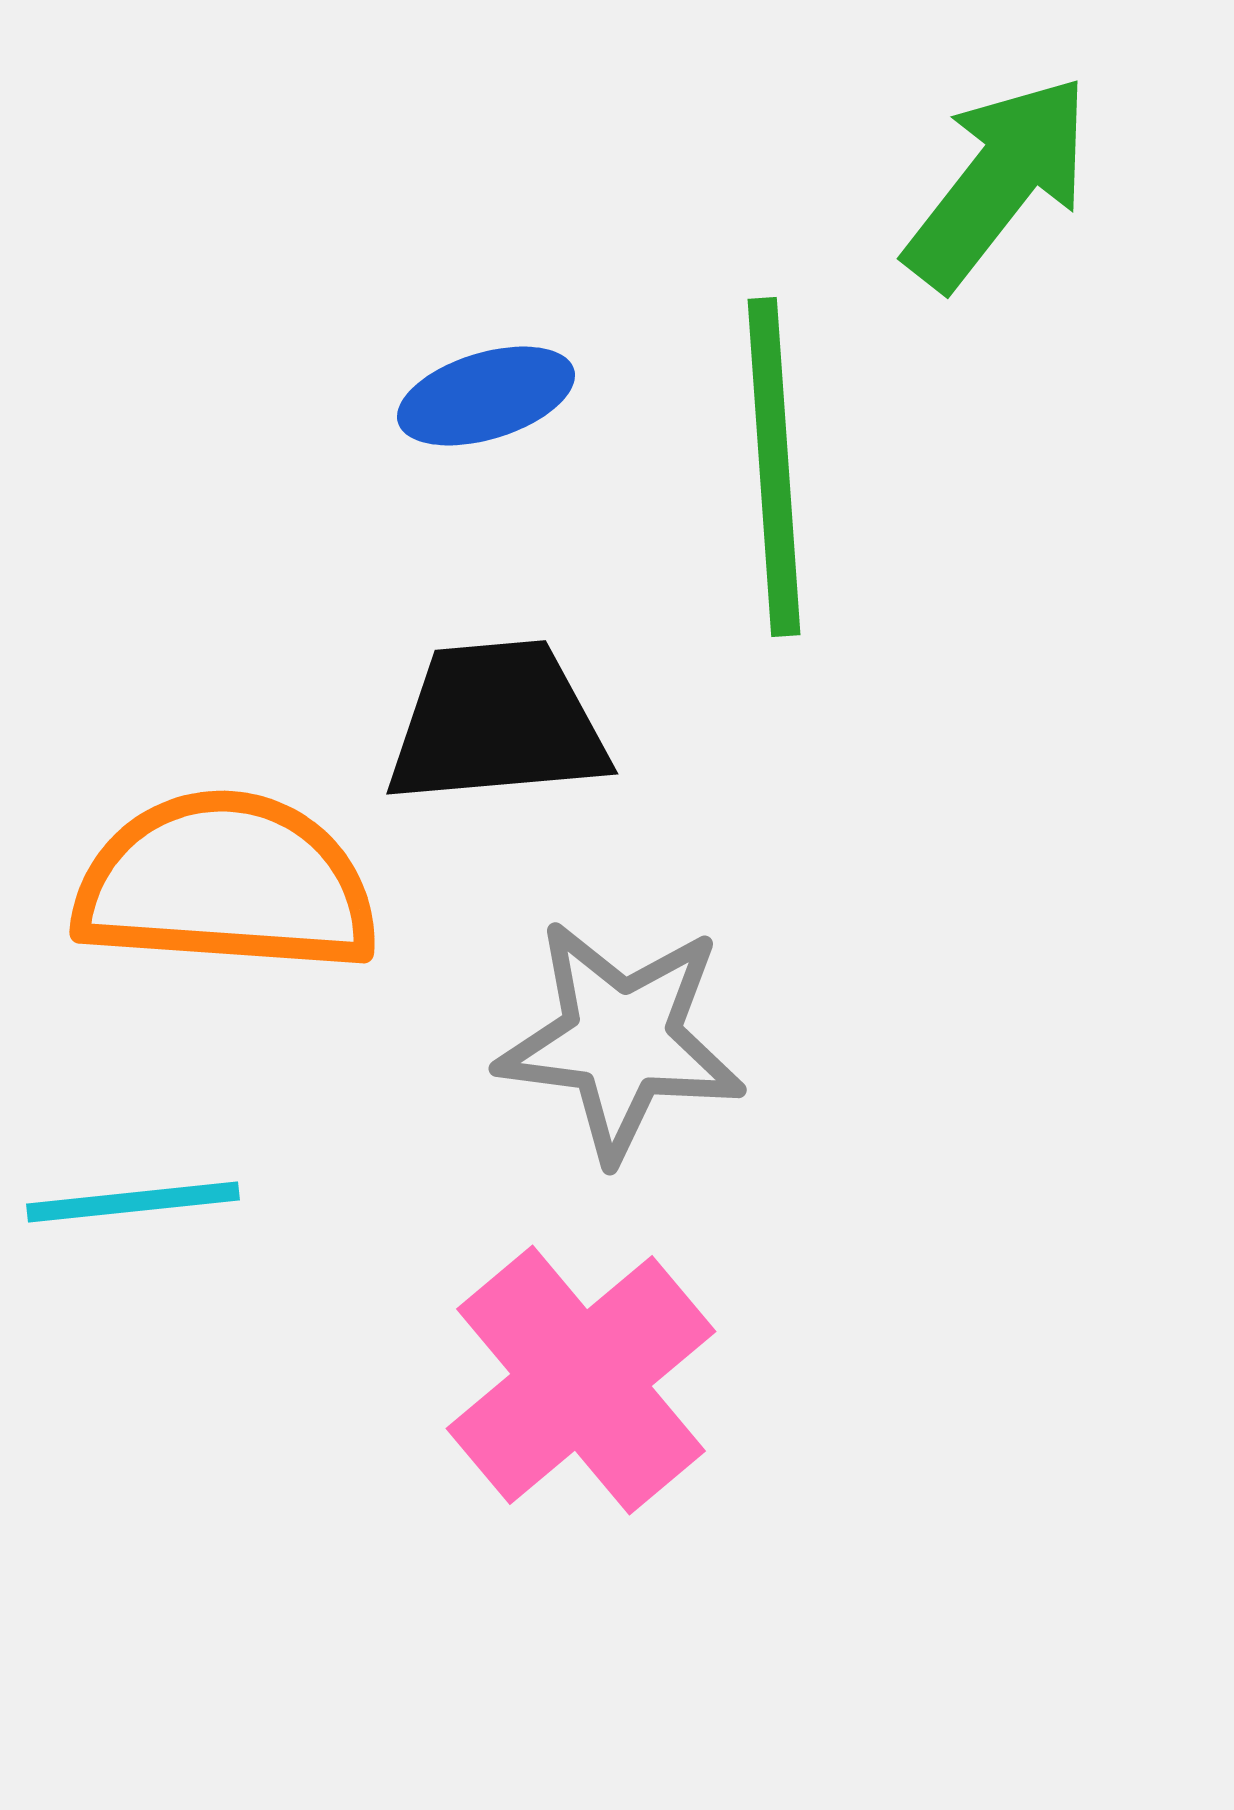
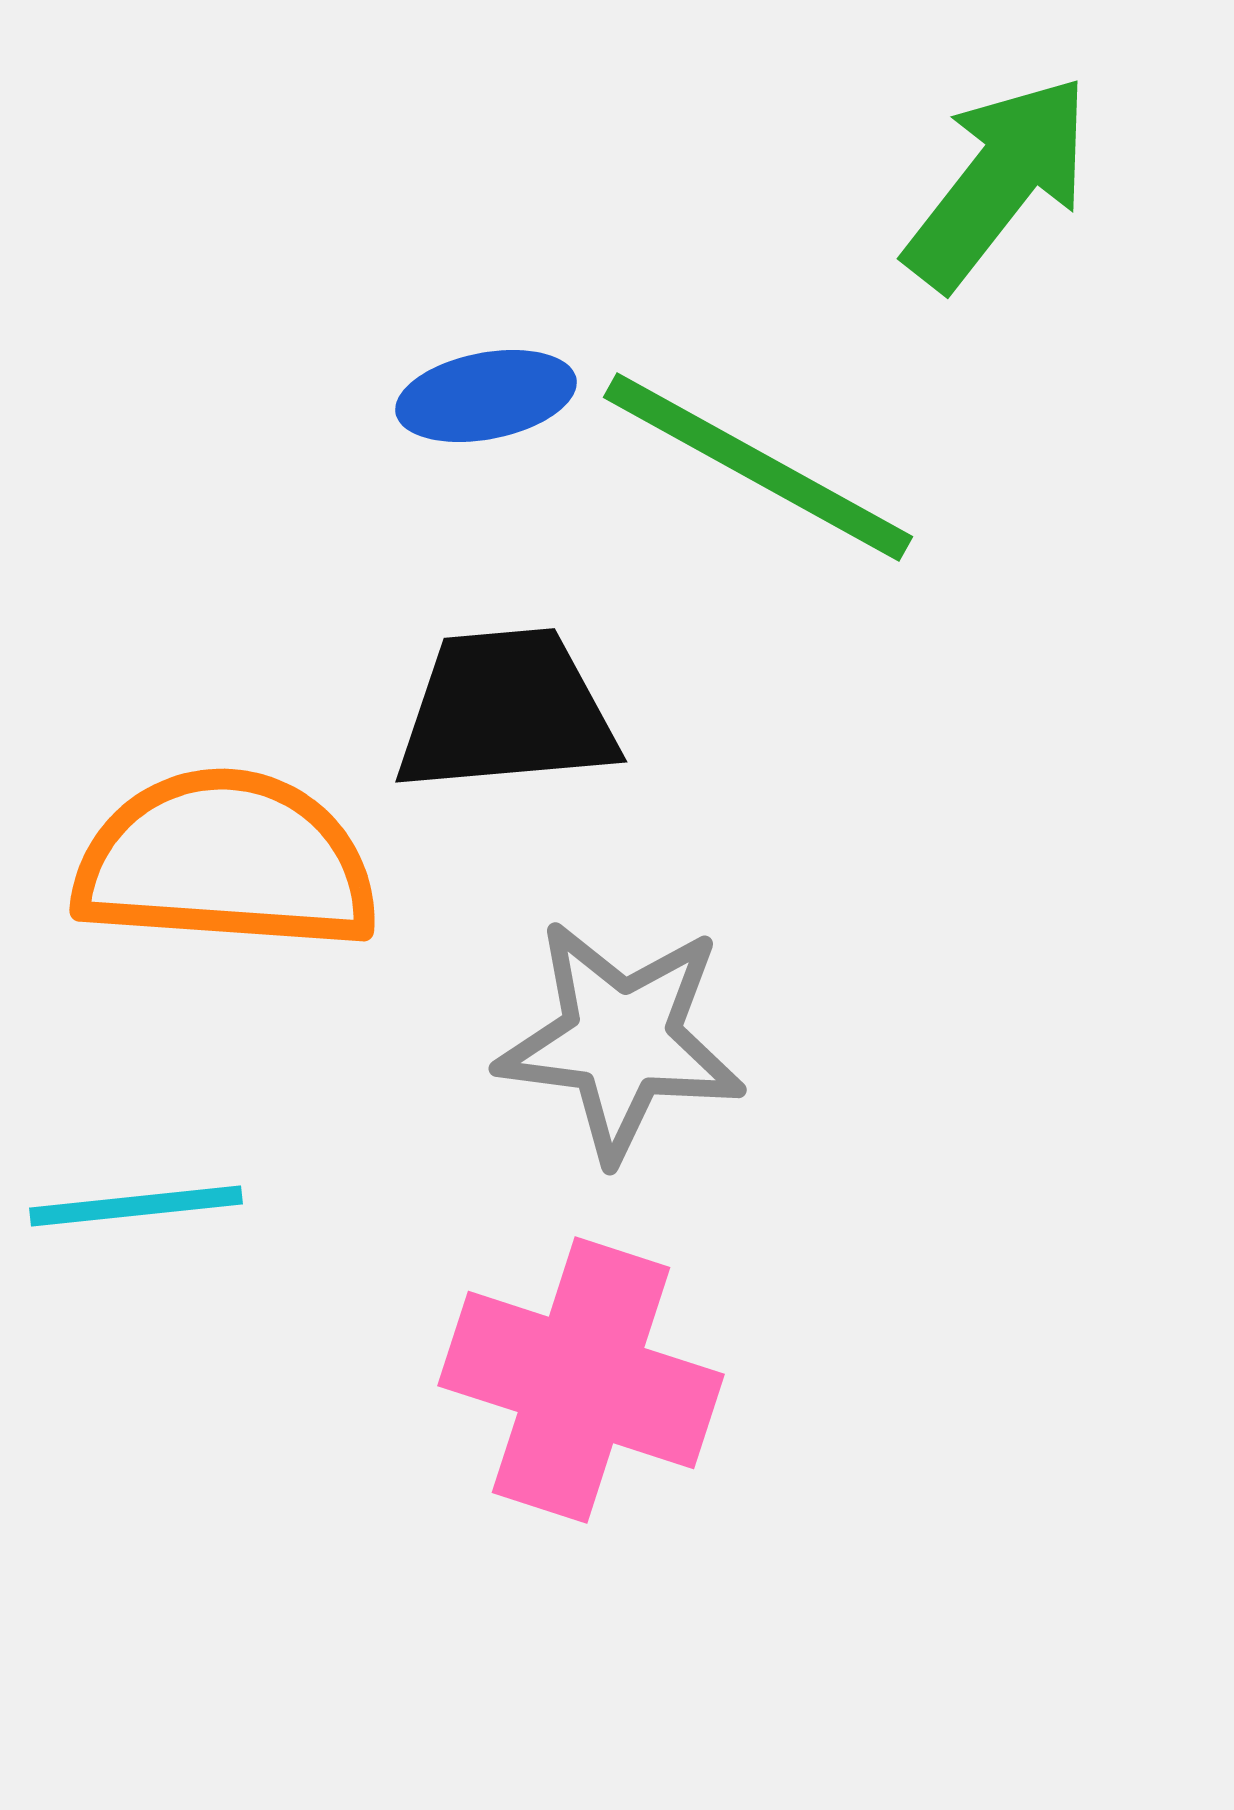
blue ellipse: rotated 6 degrees clockwise
green line: moved 16 px left; rotated 57 degrees counterclockwise
black trapezoid: moved 9 px right, 12 px up
orange semicircle: moved 22 px up
cyan line: moved 3 px right, 4 px down
pink cross: rotated 32 degrees counterclockwise
